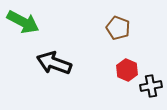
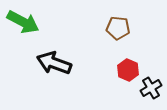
brown pentagon: rotated 15 degrees counterclockwise
red hexagon: moved 1 px right
black cross: moved 2 px down; rotated 20 degrees counterclockwise
